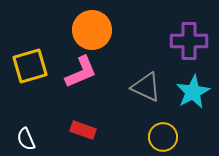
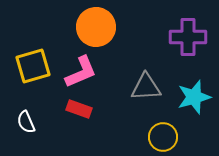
orange circle: moved 4 px right, 3 px up
purple cross: moved 1 px left, 4 px up
yellow square: moved 3 px right
gray triangle: rotated 28 degrees counterclockwise
cyan star: moved 1 px right, 5 px down; rotated 12 degrees clockwise
red rectangle: moved 4 px left, 21 px up
white semicircle: moved 17 px up
